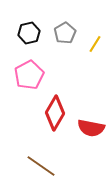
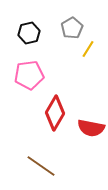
gray pentagon: moved 7 px right, 5 px up
yellow line: moved 7 px left, 5 px down
pink pentagon: rotated 20 degrees clockwise
